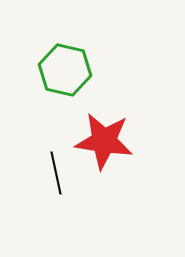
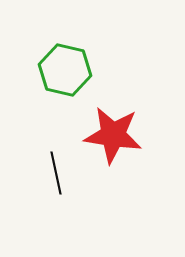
red star: moved 9 px right, 6 px up
